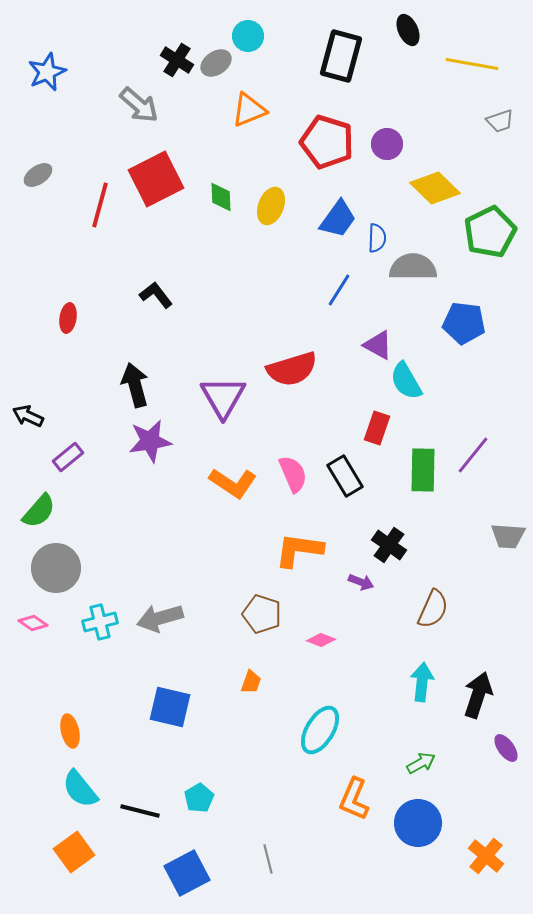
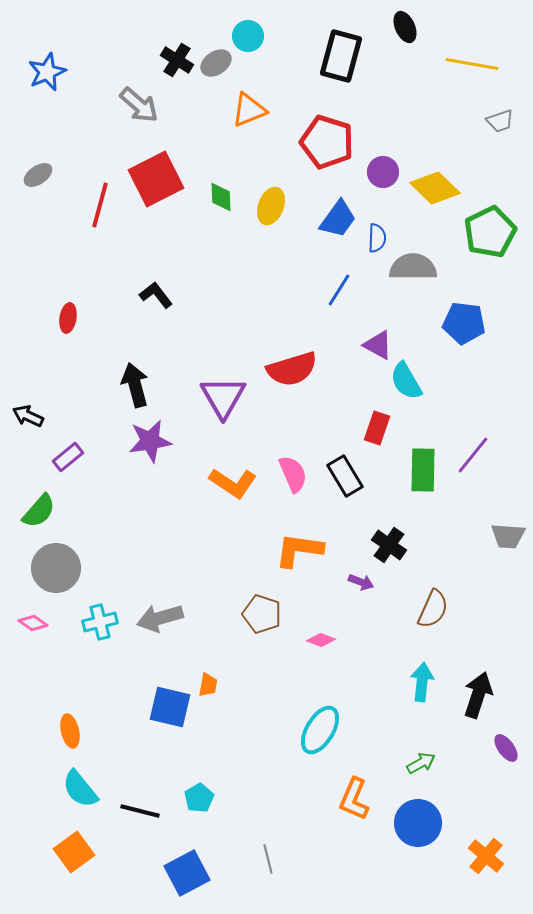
black ellipse at (408, 30): moved 3 px left, 3 px up
purple circle at (387, 144): moved 4 px left, 28 px down
orange trapezoid at (251, 682): moved 43 px left, 3 px down; rotated 10 degrees counterclockwise
